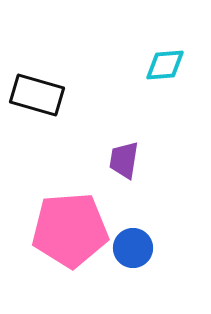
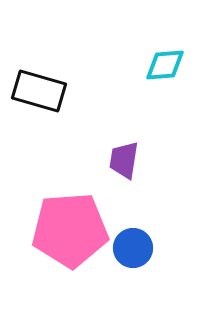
black rectangle: moved 2 px right, 4 px up
